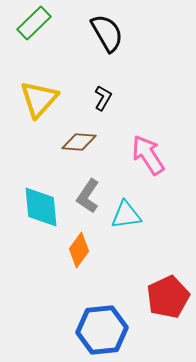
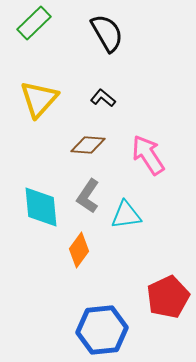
black L-shape: rotated 80 degrees counterclockwise
brown diamond: moved 9 px right, 3 px down
